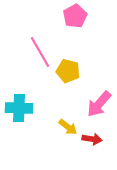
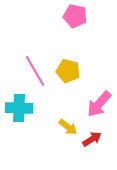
pink pentagon: rotated 30 degrees counterclockwise
pink line: moved 5 px left, 19 px down
red arrow: rotated 42 degrees counterclockwise
